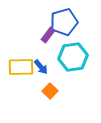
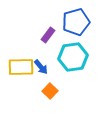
blue pentagon: moved 12 px right
